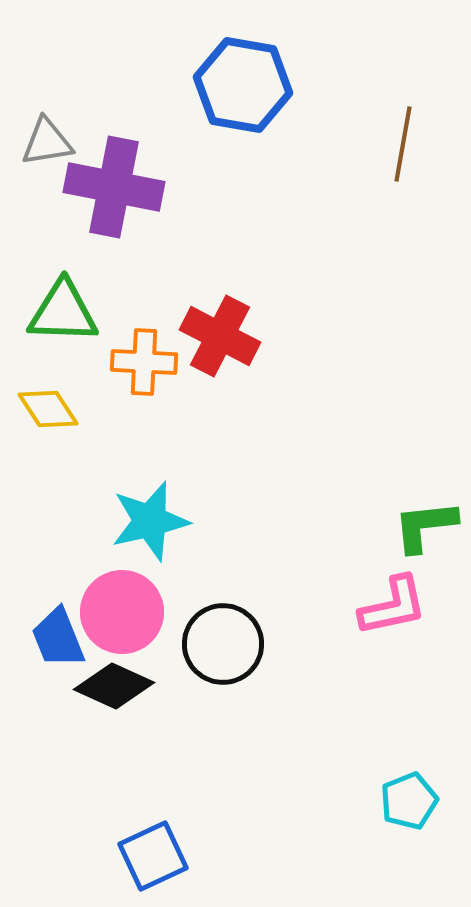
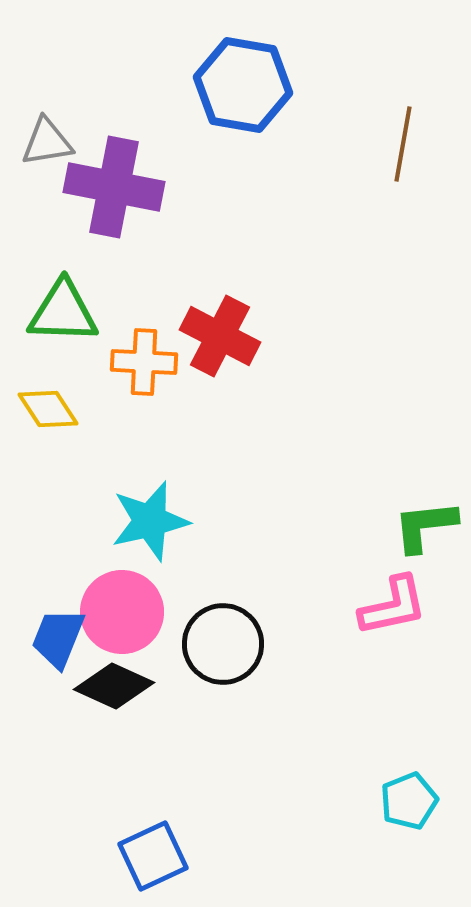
blue trapezoid: rotated 44 degrees clockwise
